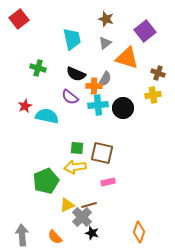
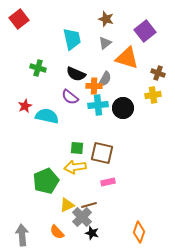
orange semicircle: moved 2 px right, 5 px up
